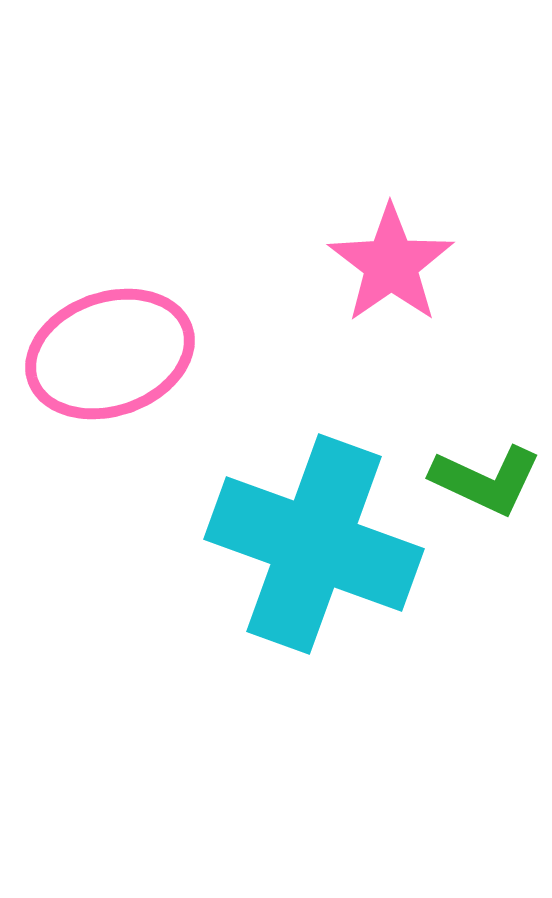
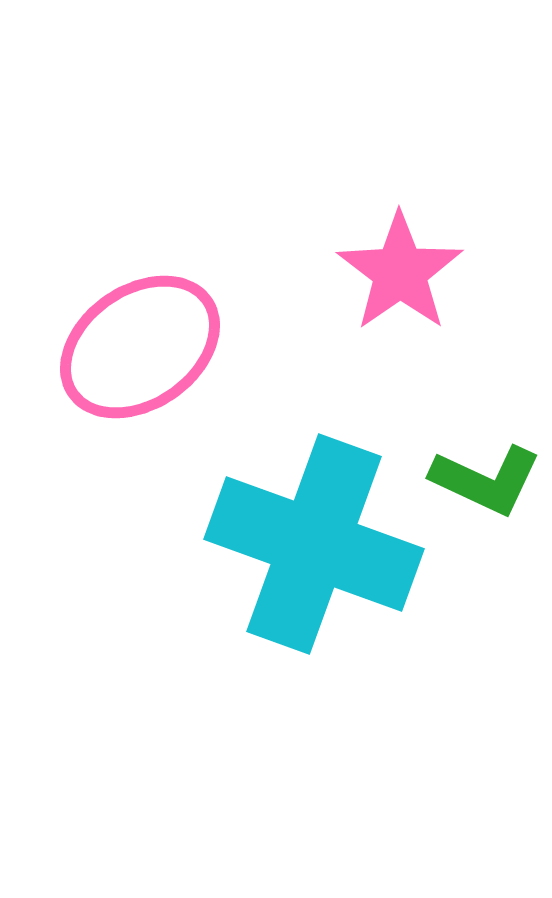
pink star: moved 9 px right, 8 px down
pink ellipse: moved 30 px right, 7 px up; rotated 16 degrees counterclockwise
